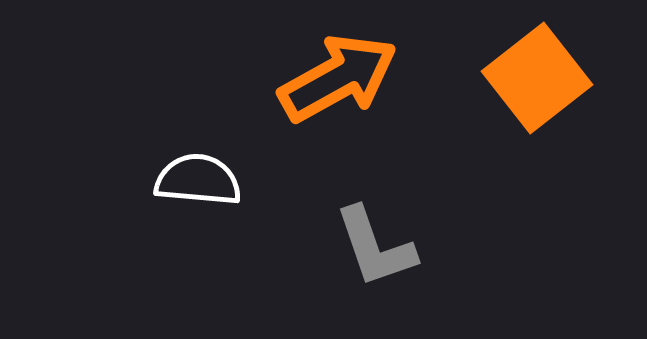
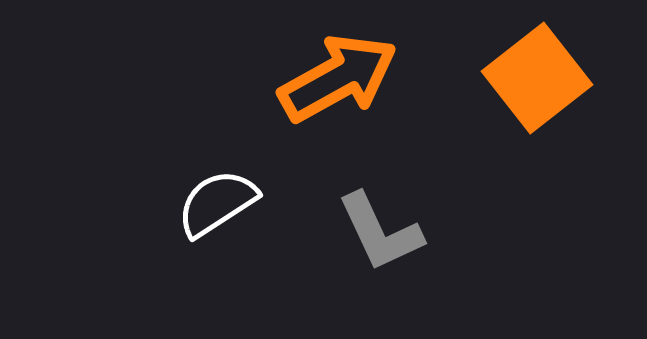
white semicircle: moved 19 px right, 23 px down; rotated 38 degrees counterclockwise
gray L-shape: moved 5 px right, 15 px up; rotated 6 degrees counterclockwise
